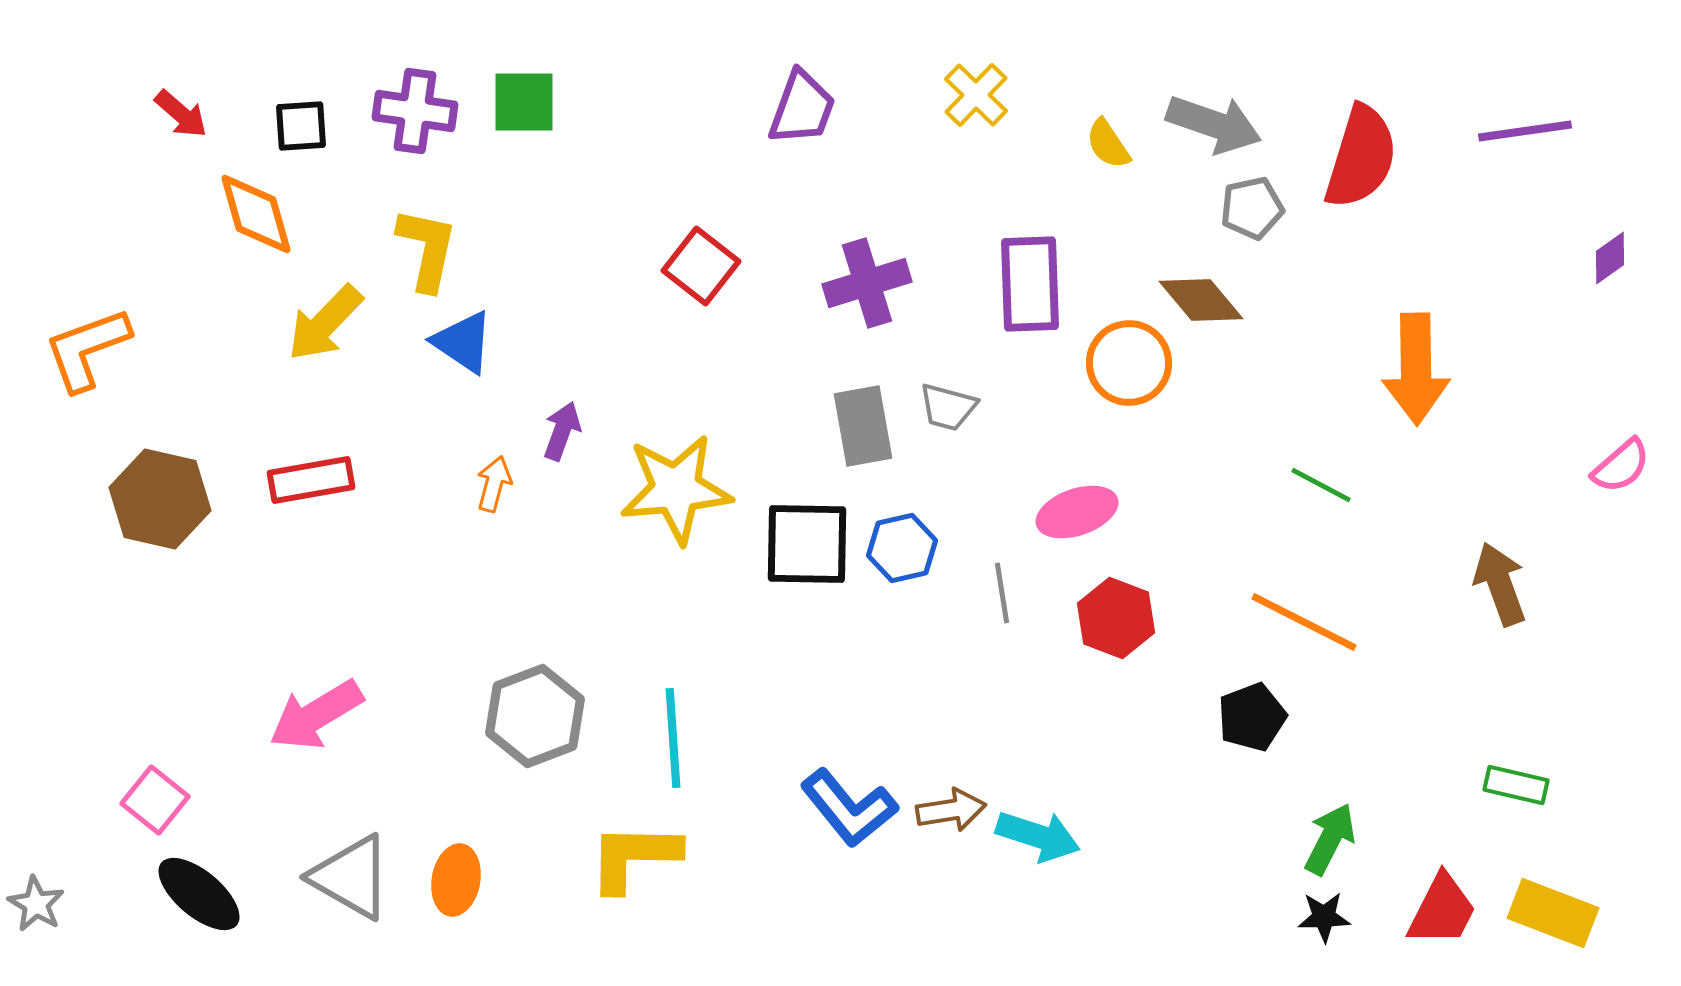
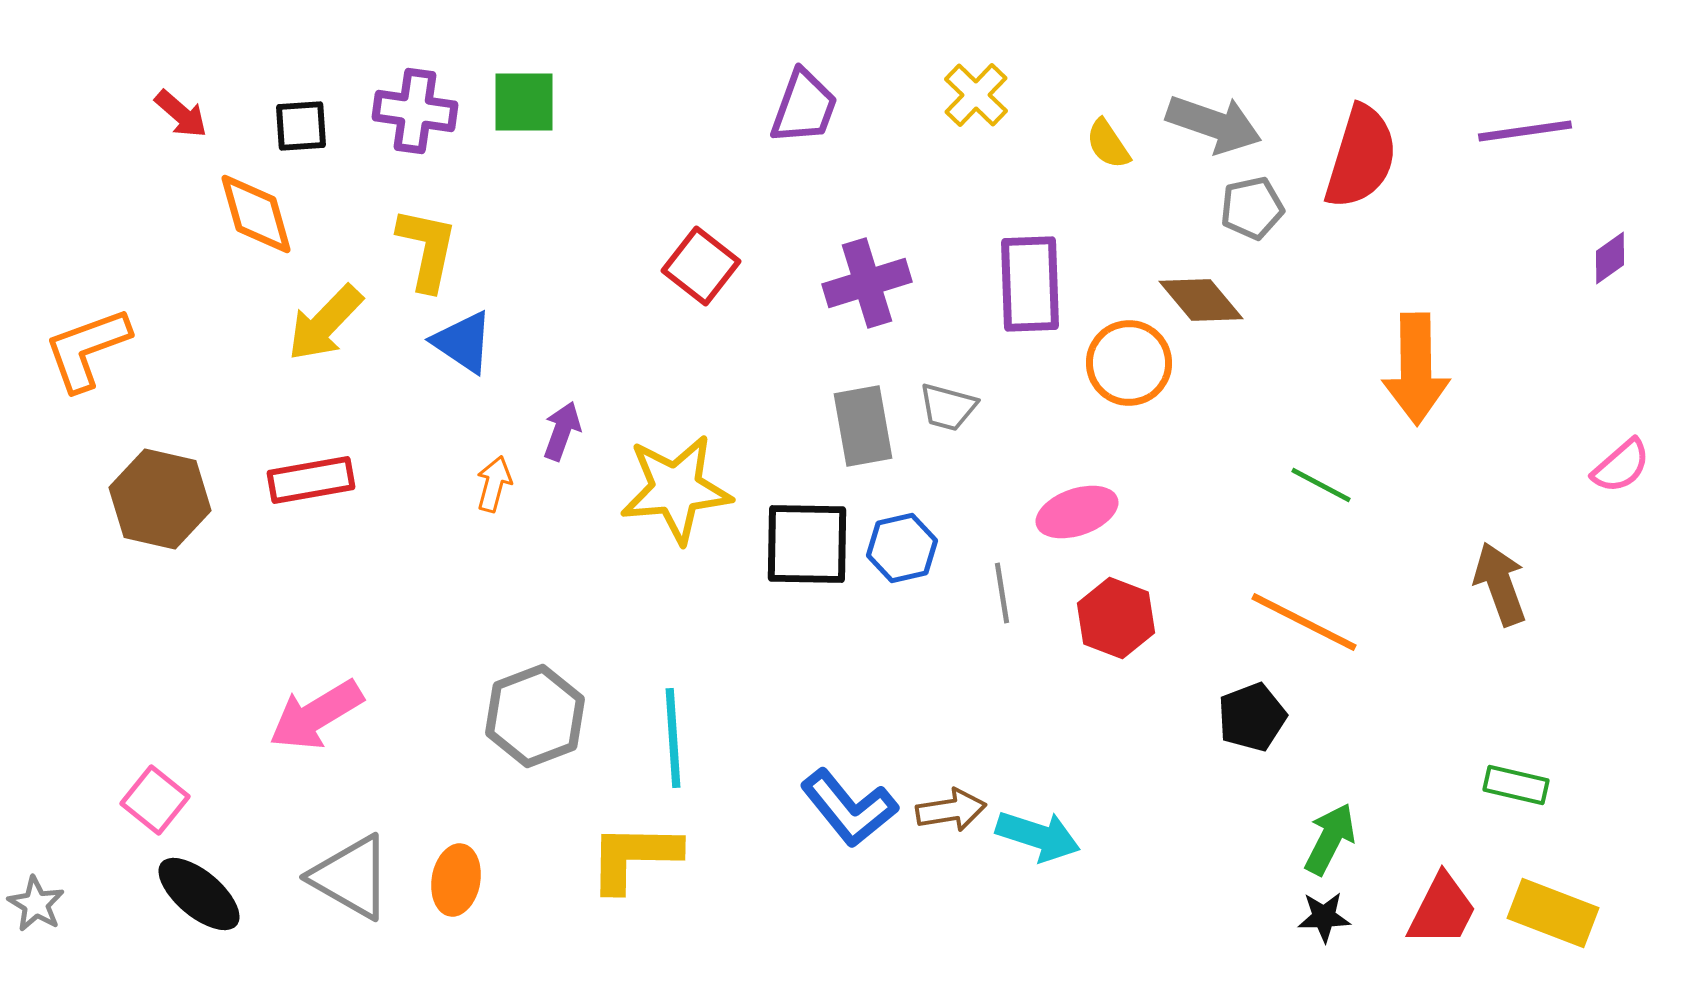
purple trapezoid at (802, 108): moved 2 px right, 1 px up
